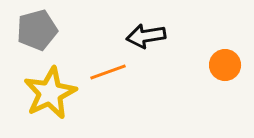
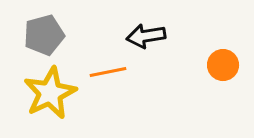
gray pentagon: moved 7 px right, 5 px down
orange circle: moved 2 px left
orange line: rotated 9 degrees clockwise
